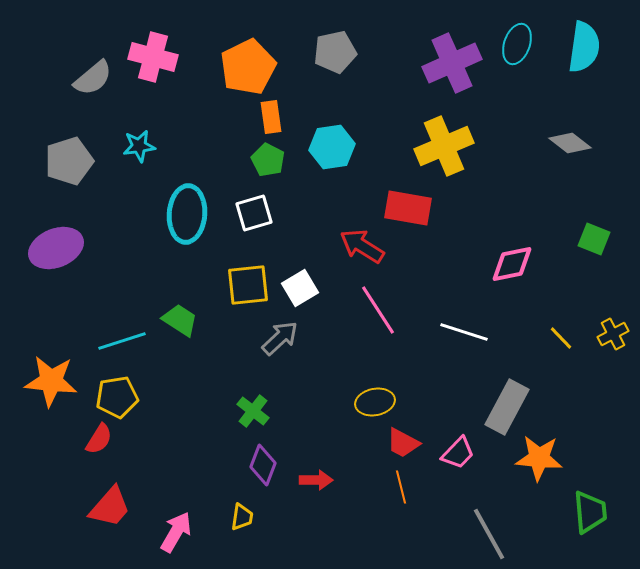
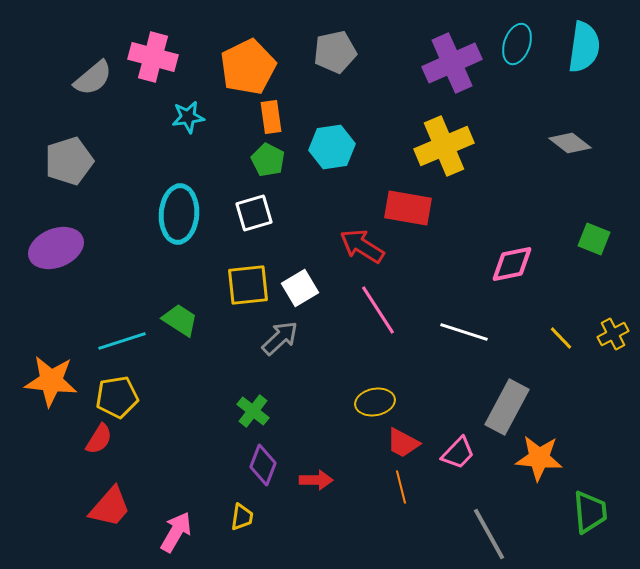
cyan star at (139, 146): moved 49 px right, 29 px up
cyan ellipse at (187, 214): moved 8 px left
